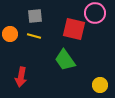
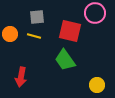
gray square: moved 2 px right, 1 px down
red square: moved 4 px left, 2 px down
yellow circle: moved 3 px left
